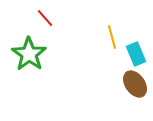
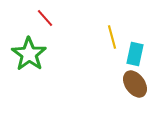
cyan rectangle: moved 1 px left; rotated 35 degrees clockwise
